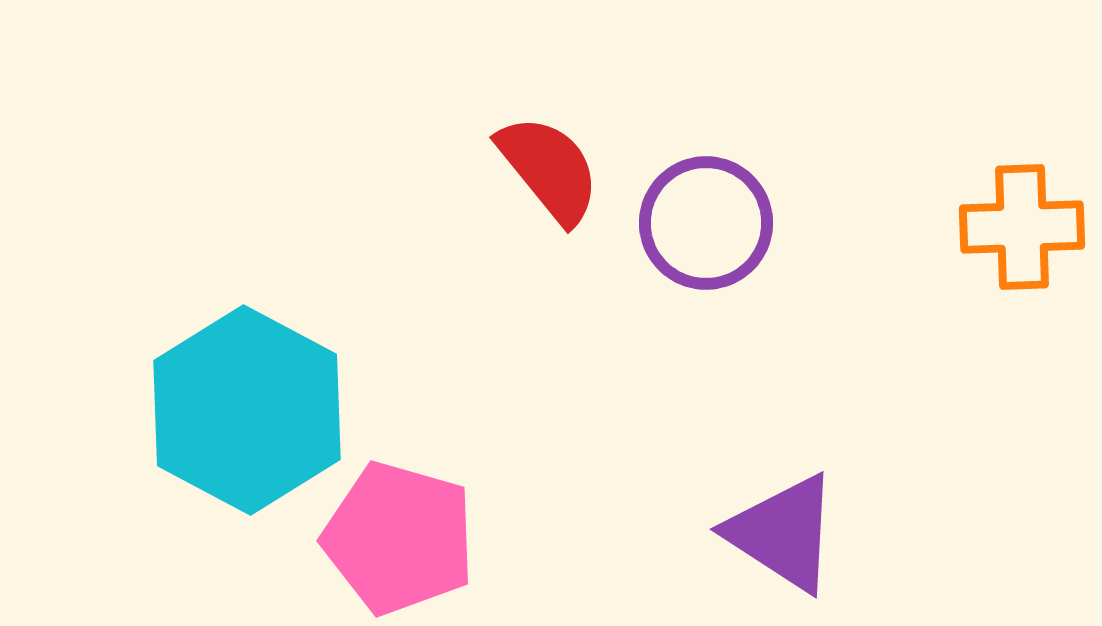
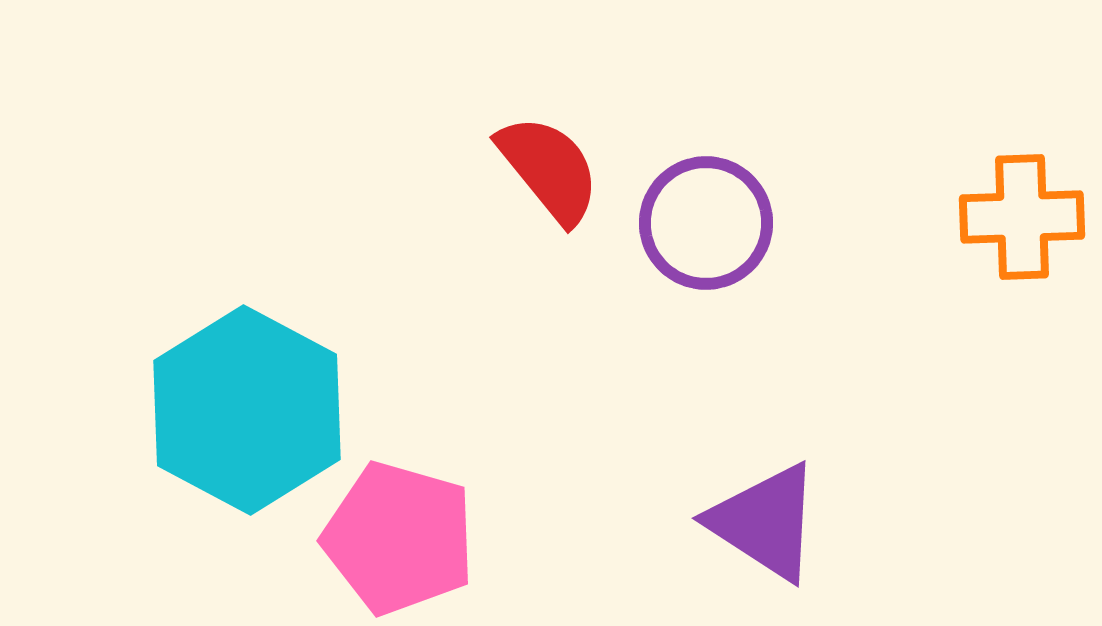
orange cross: moved 10 px up
purple triangle: moved 18 px left, 11 px up
